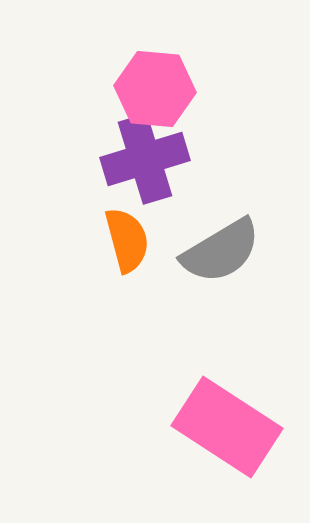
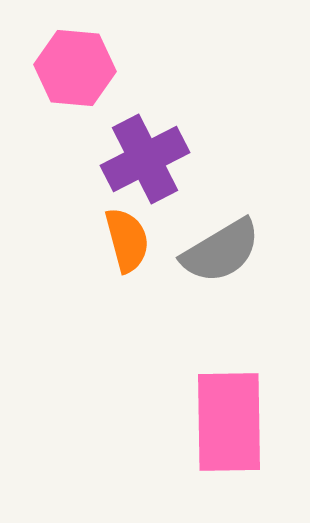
pink hexagon: moved 80 px left, 21 px up
purple cross: rotated 10 degrees counterclockwise
pink rectangle: moved 2 px right, 5 px up; rotated 56 degrees clockwise
